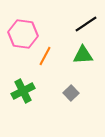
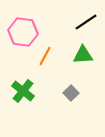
black line: moved 2 px up
pink hexagon: moved 2 px up
green cross: rotated 25 degrees counterclockwise
